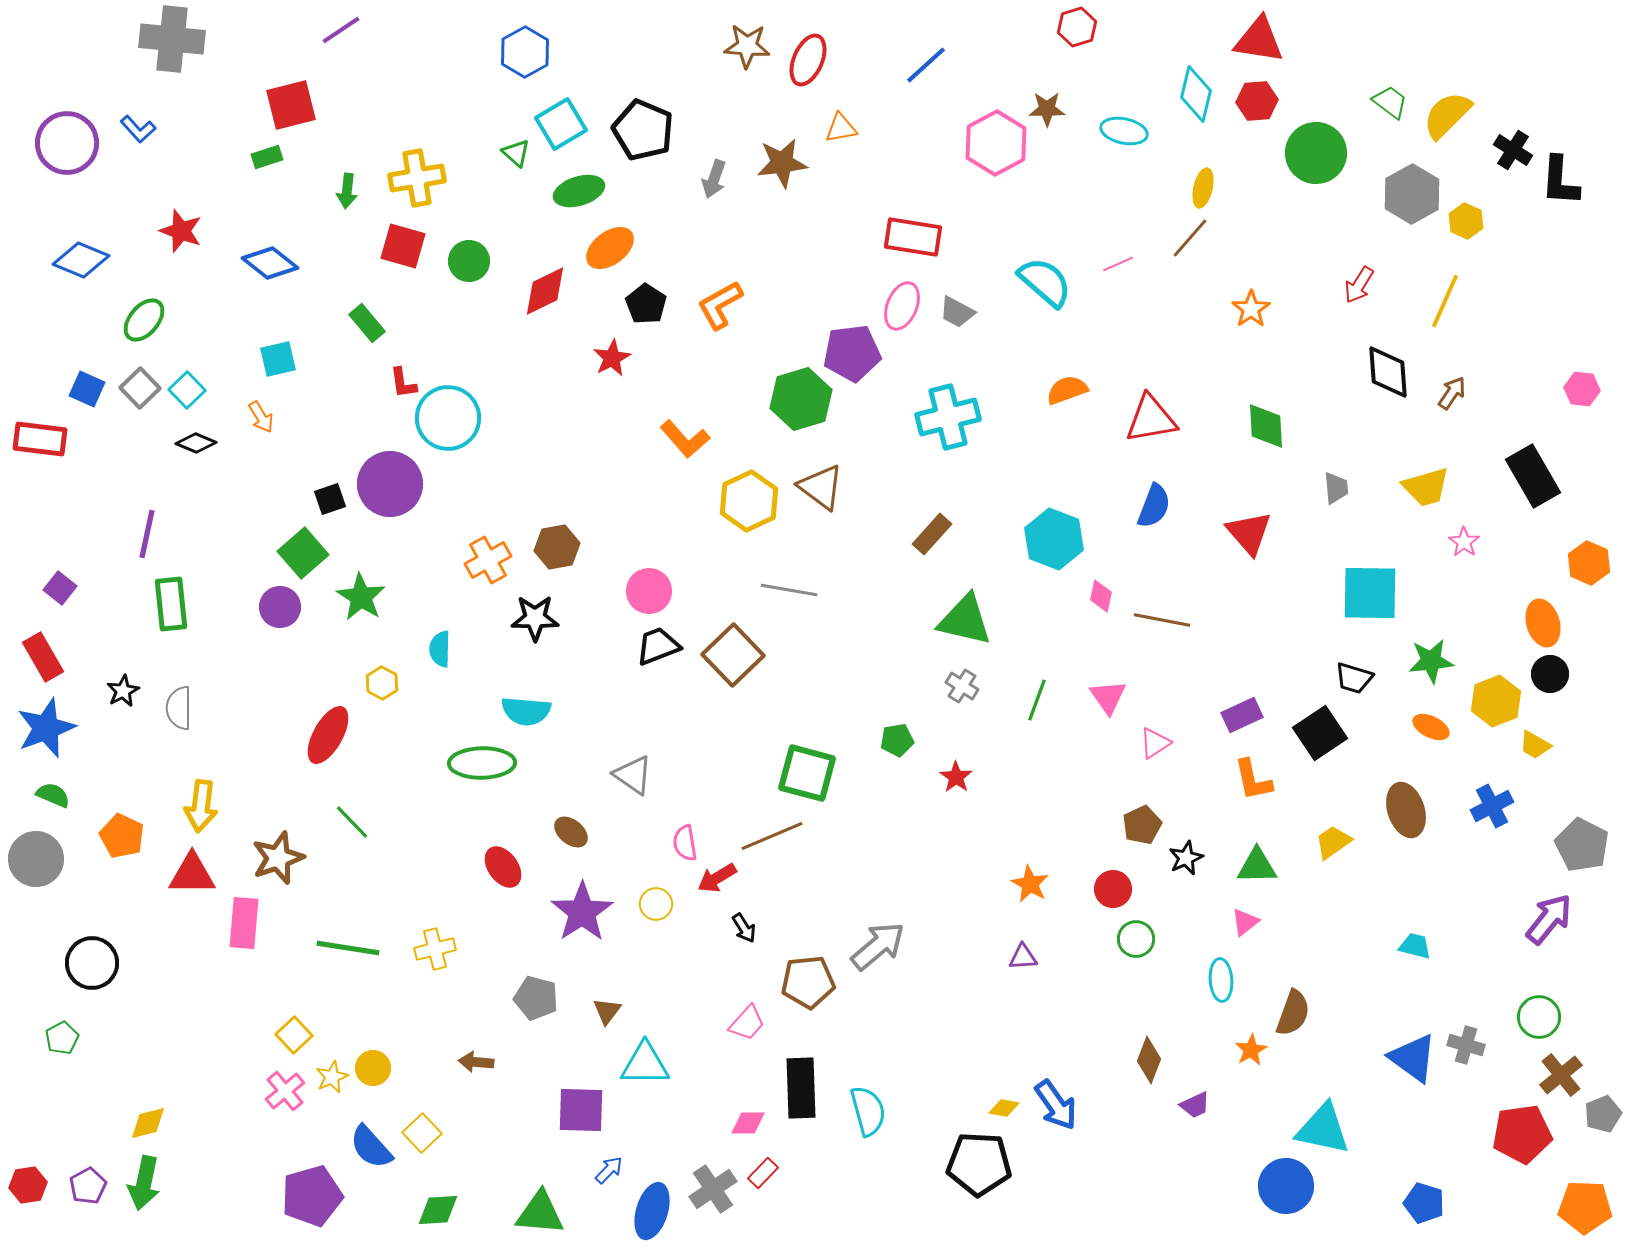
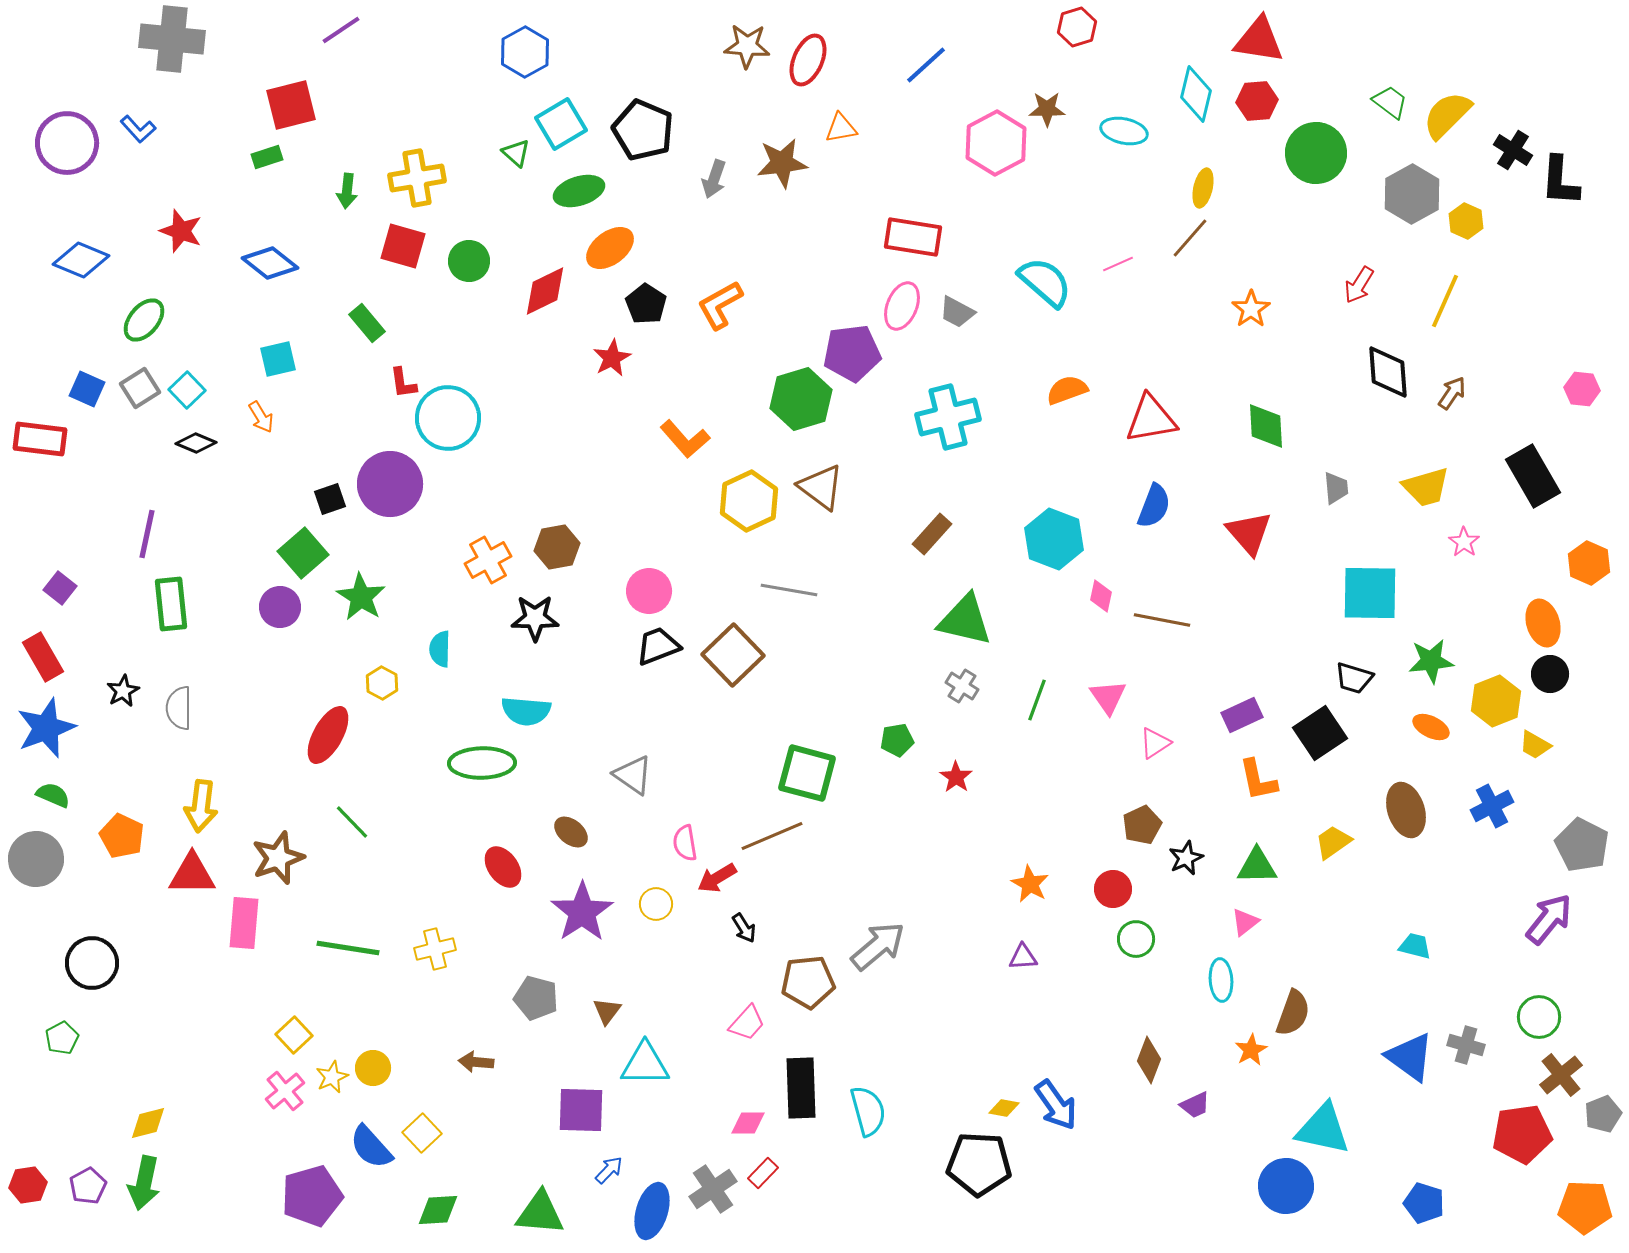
gray square at (140, 388): rotated 12 degrees clockwise
orange L-shape at (1253, 780): moved 5 px right
blue triangle at (1413, 1058): moved 3 px left, 1 px up
